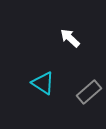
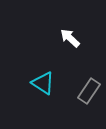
gray rectangle: moved 1 px up; rotated 15 degrees counterclockwise
